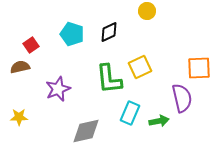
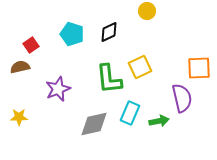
gray diamond: moved 8 px right, 7 px up
